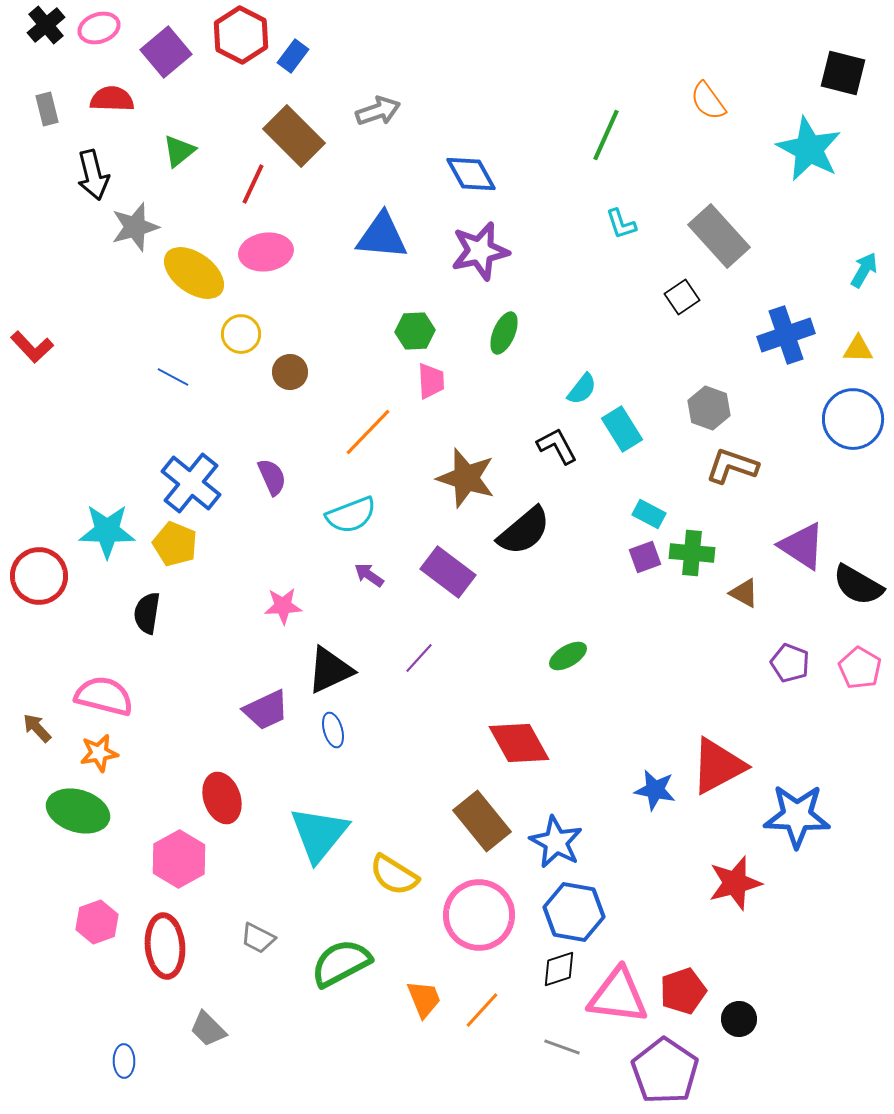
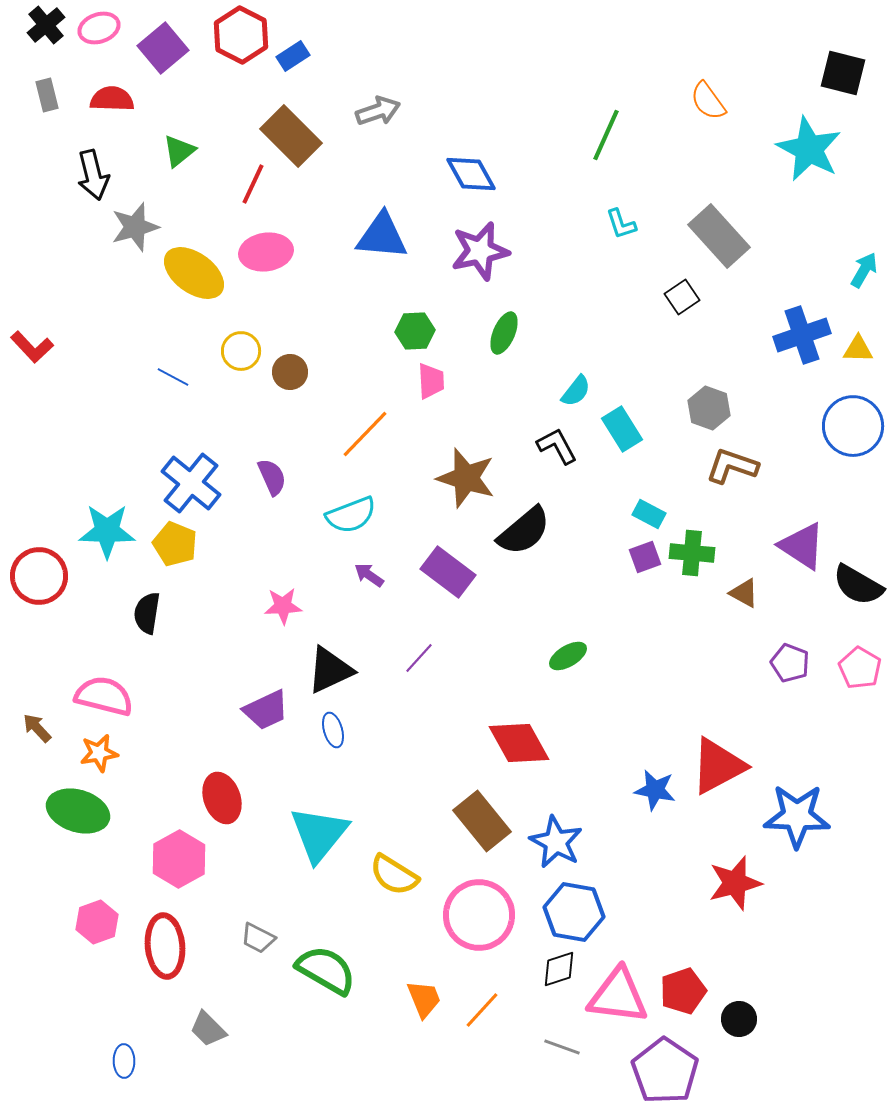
purple square at (166, 52): moved 3 px left, 4 px up
blue rectangle at (293, 56): rotated 20 degrees clockwise
gray rectangle at (47, 109): moved 14 px up
brown rectangle at (294, 136): moved 3 px left
yellow circle at (241, 334): moved 17 px down
blue cross at (786, 335): moved 16 px right
cyan semicircle at (582, 389): moved 6 px left, 2 px down
blue circle at (853, 419): moved 7 px down
orange line at (368, 432): moved 3 px left, 2 px down
green semicircle at (341, 963): moved 15 px left, 7 px down; rotated 58 degrees clockwise
